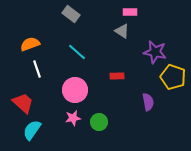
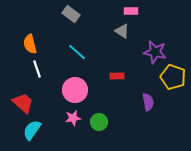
pink rectangle: moved 1 px right, 1 px up
orange semicircle: rotated 84 degrees counterclockwise
